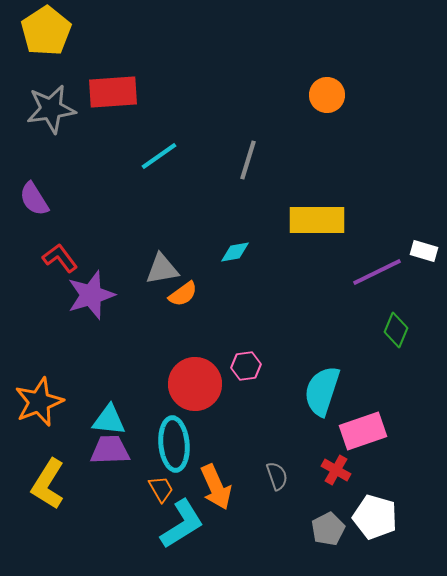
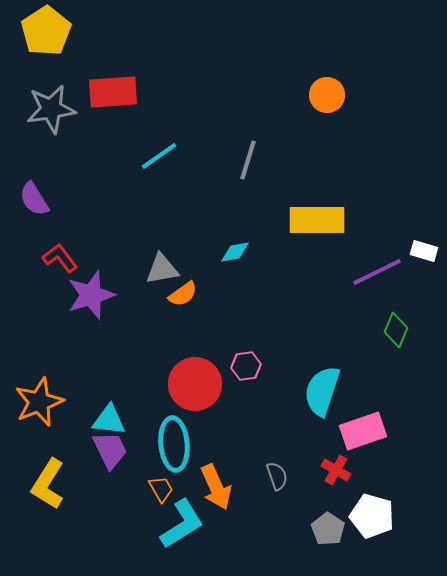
purple trapezoid: rotated 66 degrees clockwise
white pentagon: moved 3 px left, 1 px up
gray pentagon: rotated 12 degrees counterclockwise
